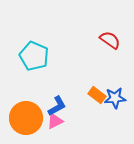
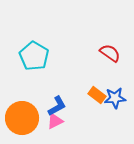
red semicircle: moved 13 px down
cyan pentagon: rotated 8 degrees clockwise
orange circle: moved 4 px left
